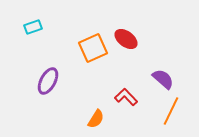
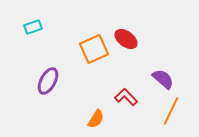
orange square: moved 1 px right, 1 px down
